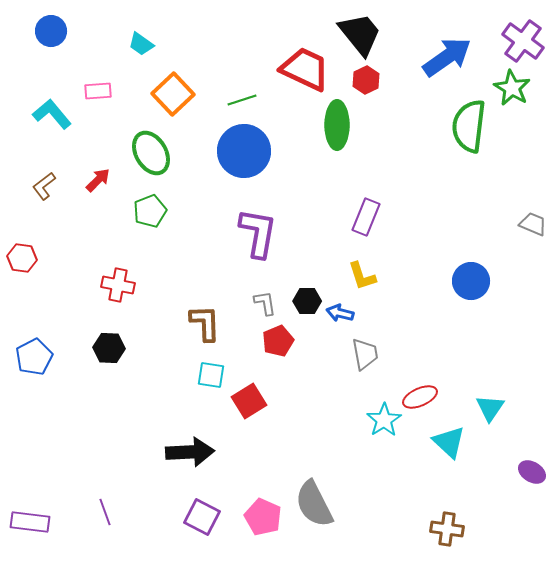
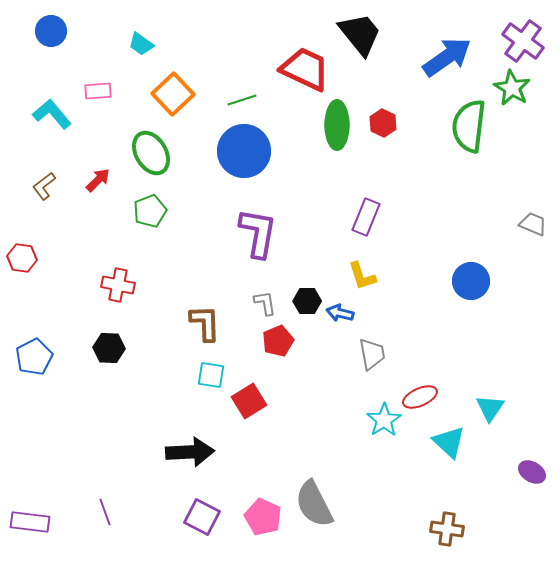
red hexagon at (366, 80): moved 17 px right, 43 px down; rotated 8 degrees counterclockwise
gray trapezoid at (365, 354): moved 7 px right
